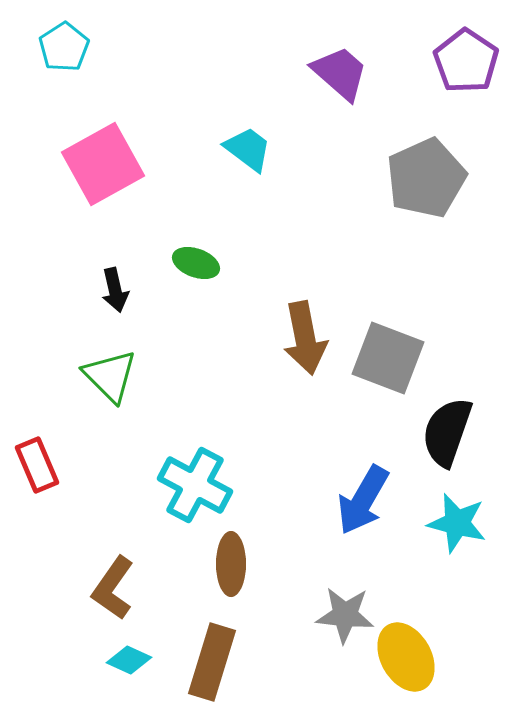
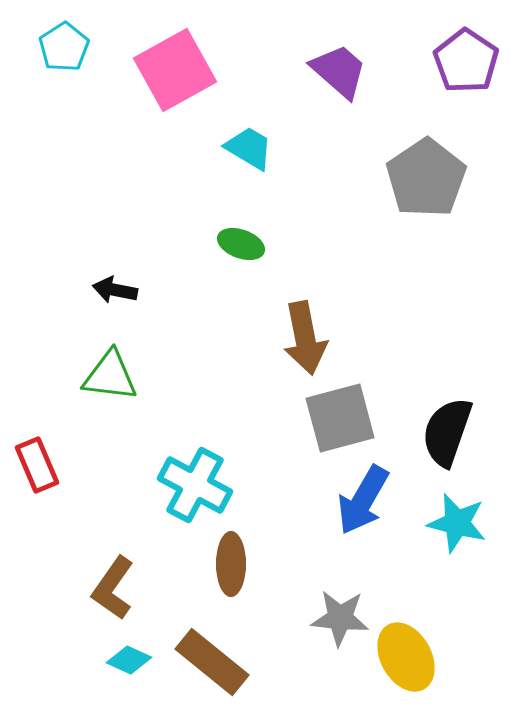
purple trapezoid: moved 1 px left, 2 px up
cyan trapezoid: moved 1 px right, 1 px up; rotated 6 degrees counterclockwise
pink square: moved 72 px right, 94 px up
gray pentagon: rotated 10 degrees counterclockwise
green ellipse: moved 45 px right, 19 px up
black arrow: rotated 114 degrees clockwise
gray square: moved 48 px left, 60 px down; rotated 36 degrees counterclockwise
green triangle: rotated 38 degrees counterclockwise
gray star: moved 5 px left, 3 px down
brown rectangle: rotated 68 degrees counterclockwise
